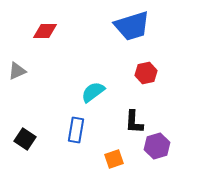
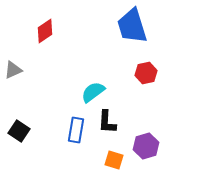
blue trapezoid: rotated 90 degrees clockwise
red diamond: rotated 35 degrees counterclockwise
gray triangle: moved 4 px left, 1 px up
black L-shape: moved 27 px left
black square: moved 6 px left, 8 px up
purple hexagon: moved 11 px left
orange square: moved 1 px down; rotated 36 degrees clockwise
